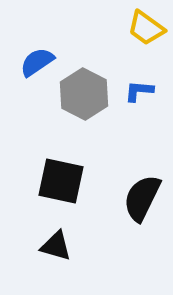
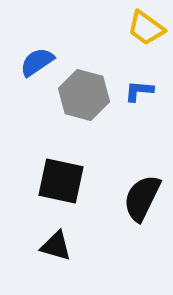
gray hexagon: moved 1 px down; rotated 12 degrees counterclockwise
